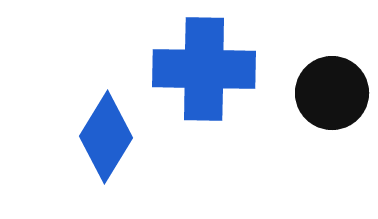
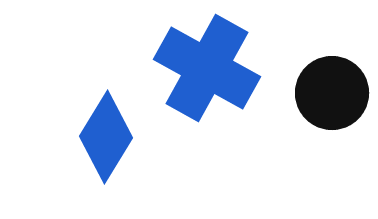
blue cross: moved 3 px right, 1 px up; rotated 28 degrees clockwise
